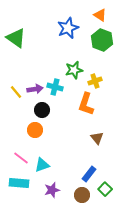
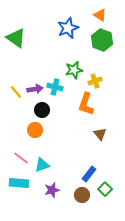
brown triangle: moved 3 px right, 4 px up
